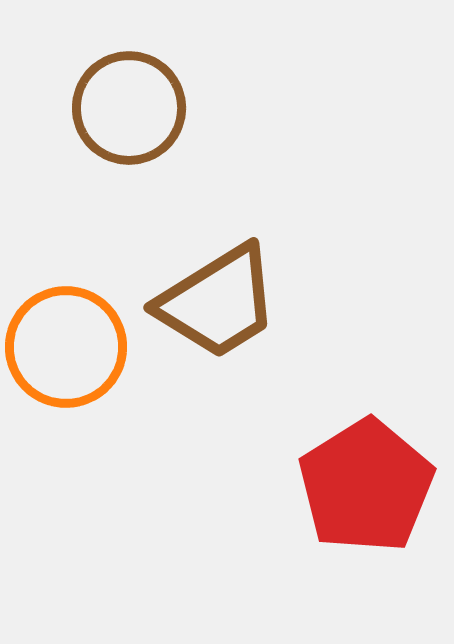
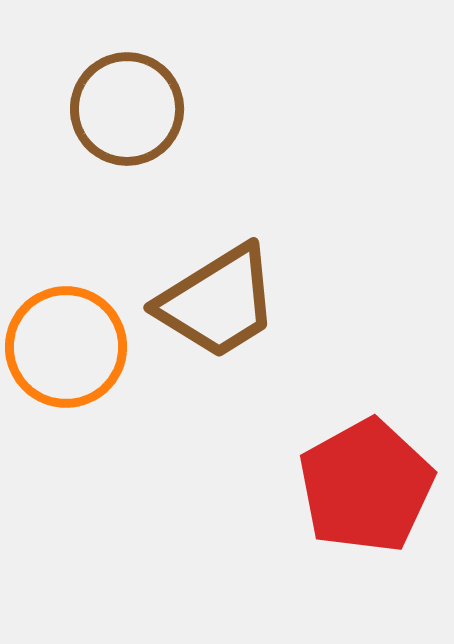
brown circle: moved 2 px left, 1 px down
red pentagon: rotated 3 degrees clockwise
